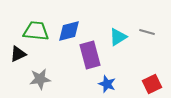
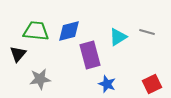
black triangle: rotated 24 degrees counterclockwise
